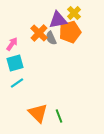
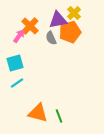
orange cross: moved 9 px left, 7 px up
pink arrow: moved 7 px right, 8 px up
orange triangle: rotated 30 degrees counterclockwise
